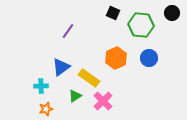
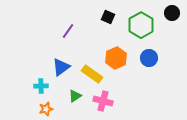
black square: moved 5 px left, 4 px down
green hexagon: rotated 25 degrees clockwise
yellow rectangle: moved 3 px right, 4 px up
pink cross: rotated 30 degrees counterclockwise
